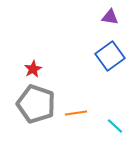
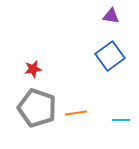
purple triangle: moved 1 px right, 1 px up
red star: rotated 18 degrees clockwise
gray pentagon: moved 1 px right, 4 px down
cyan line: moved 6 px right, 6 px up; rotated 42 degrees counterclockwise
